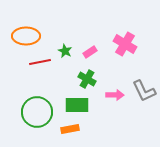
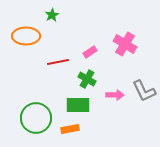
green star: moved 13 px left, 36 px up; rotated 16 degrees clockwise
red line: moved 18 px right
green rectangle: moved 1 px right
green circle: moved 1 px left, 6 px down
